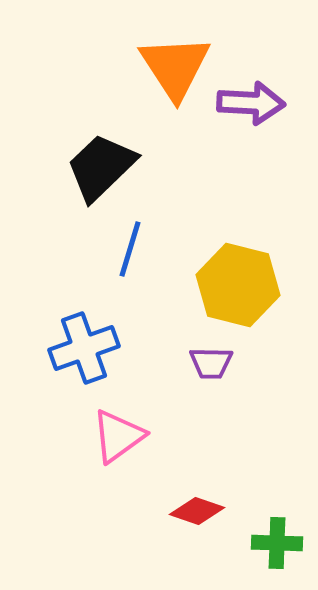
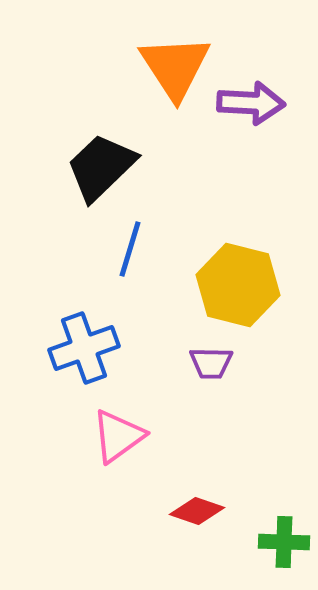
green cross: moved 7 px right, 1 px up
